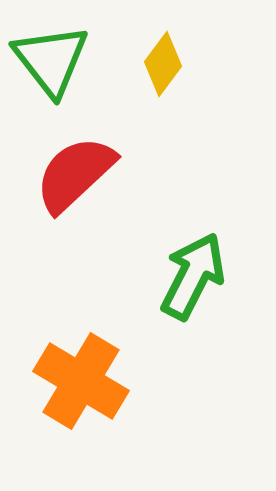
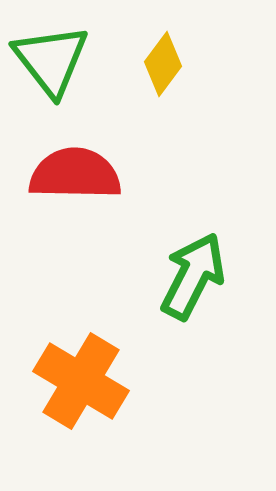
red semicircle: rotated 44 degrees clockwise
